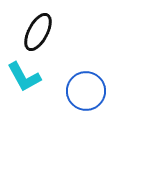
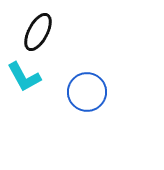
blue circle: moved 1 px right, 1 px down
